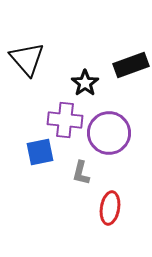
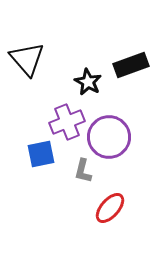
black star: moved 3 px right, 1 px up; rotated 8 degrees counterclockwise
purple cross: moved 2 px right, 2 px down; rotated 28 degrees counterclockwise
purple circle: moved 4 px down
blue square: moved 1 px right, 2 px down
gray L-shape: moved 2 px right, 2 px up
red ellipse: rotated 32 degrees clockwise
